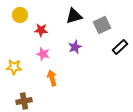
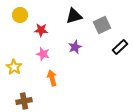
yellow star: rotated 28 degrees clockwise
